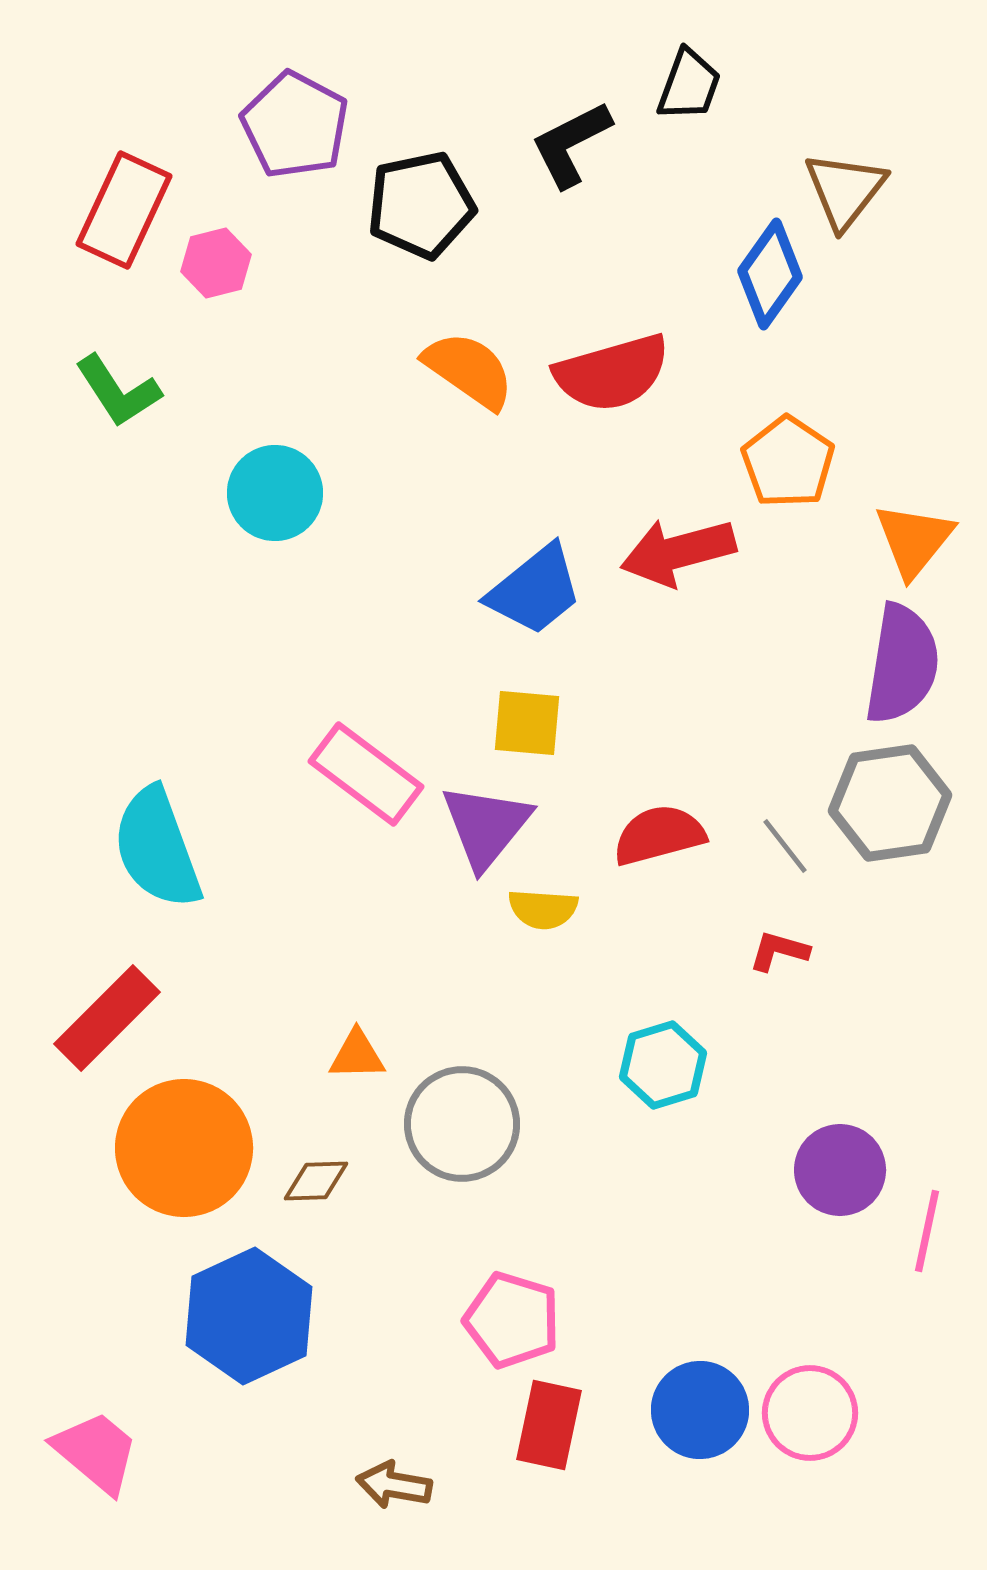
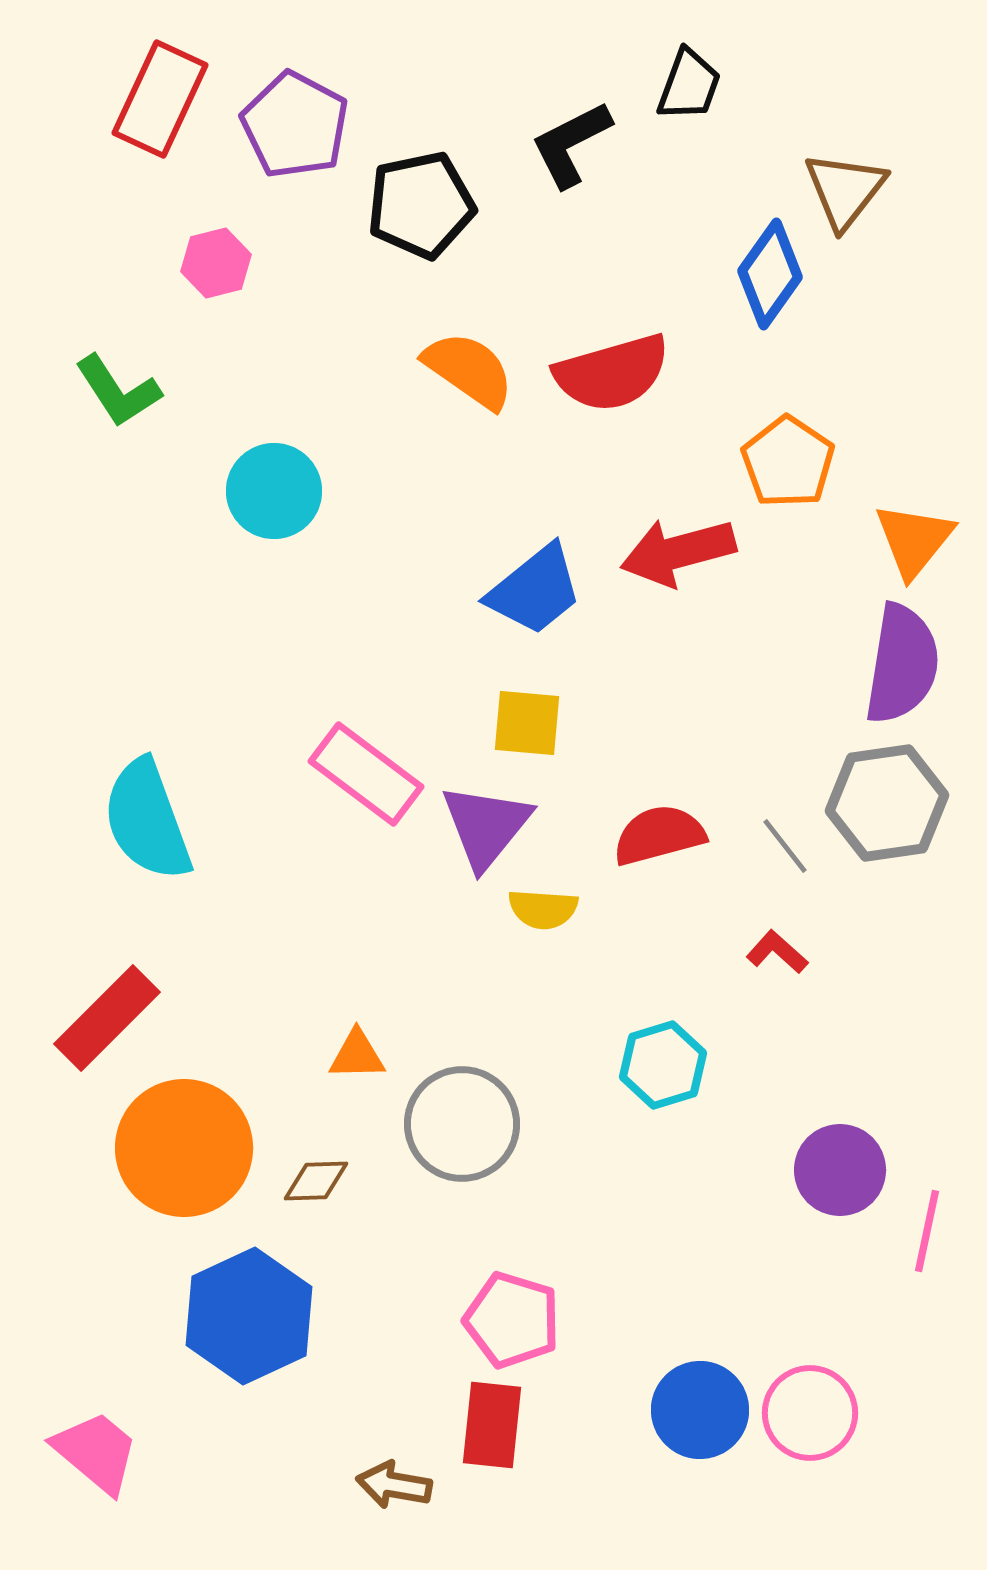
red rectangle at (124, 210): moved 36 px right, 111 px up
cyan circle at (275, 493): moved 1 px left, 2 px up
gray hexagon at (890, 803): moved 3 px left
cyan semicircle at (157, 848): moved 10 px left, 28 px up
red L-shape at (779, 951): moved 2 px left, 1 px down; rotated 26 degrees clockwise
red rectangle at (549, 1425): moved 57 px left; rotated 6 degrees counterclockwise
